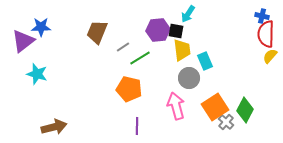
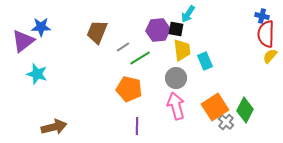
black square: moved 2 px up
gray circle: moved 13 px left
